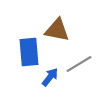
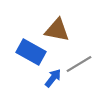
blue rectangle: moved 2 px right; rotated 56 degrees counterclockwise
blue arrow: moved 3 px right, 1 px down
